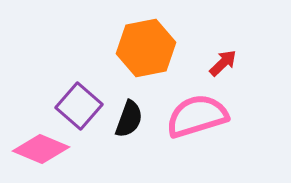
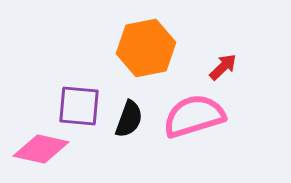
red arrow: moved 4 px down
purple square: rotated 36 degrees counterclockwise
pink semicircle: moved 3 px left
pink diamond: rotated 10 degrees counterclockwise
